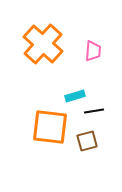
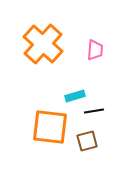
pink trapezoid: moved 2 px right, 1 px up
